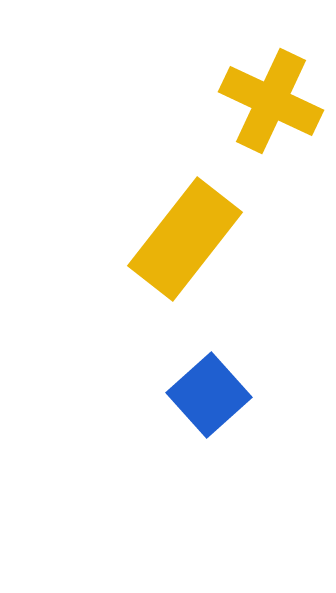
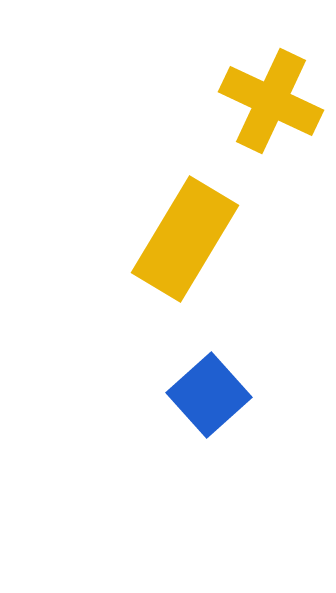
yellow rectangle: rotated 7 degrees counterclockwise
